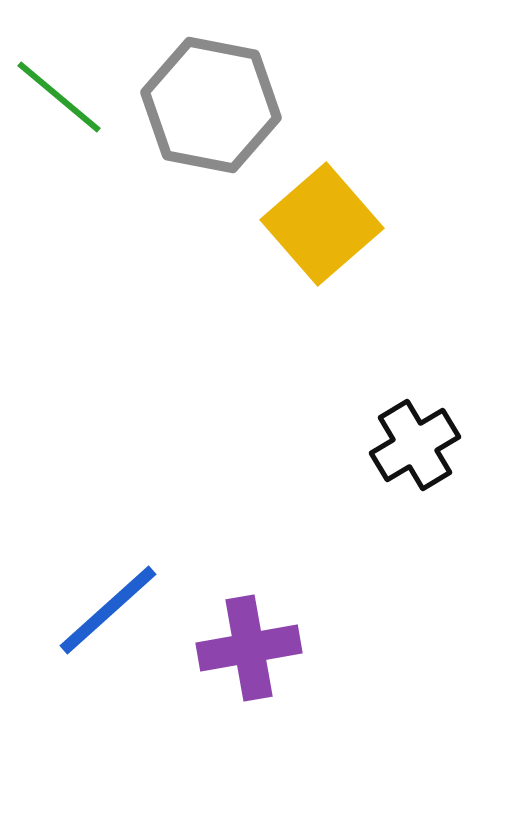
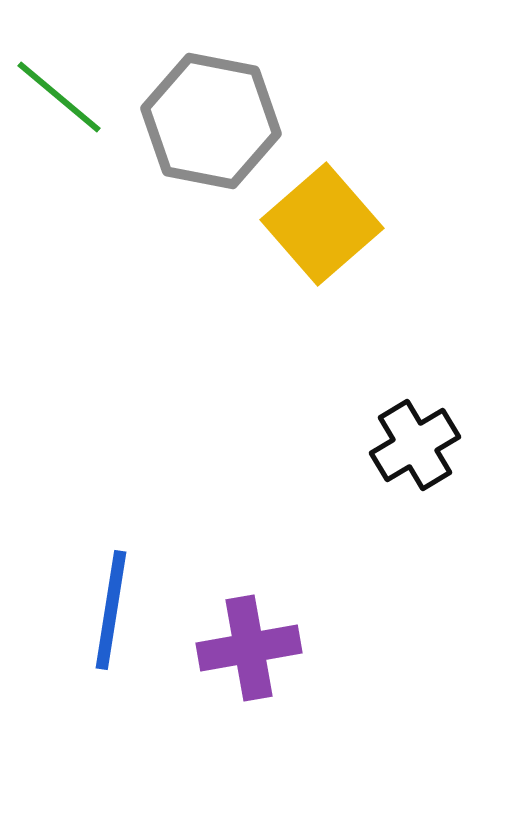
gray hexagon: moved 16 px down
blue line: moved 3 px right; rotated 39 degrees counterclockwise
